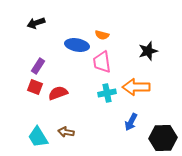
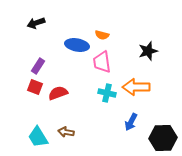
cyan cross: rotated 24 degrees clockwise
